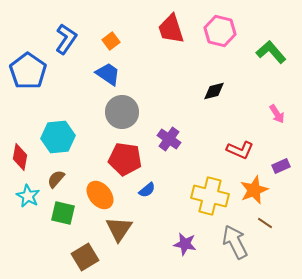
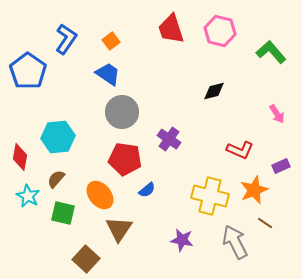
purple star: moved 3 px left, 4 px up
brown square: moved 1 px right, 2 px down; rotated 16 degrees counterclockwise
